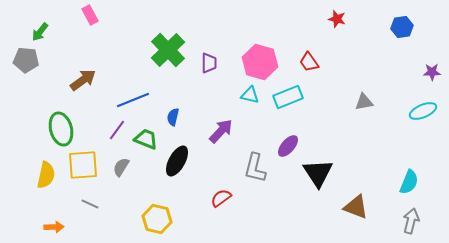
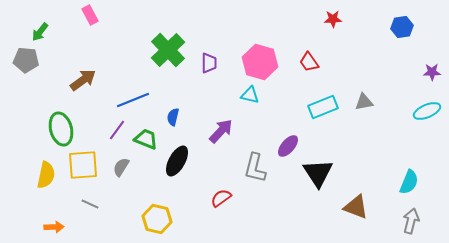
red star: moved 4 px left; rotated 18 degrees counterclockwise
cyan rectangle: moved 35 px right, 10 px down
cyan ellipse: moved 4 px right
